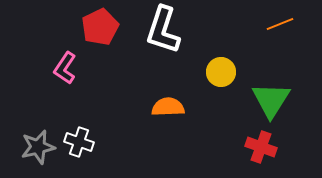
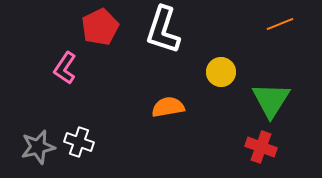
orange semicircle: rotated 8 degrees counterclockwise
